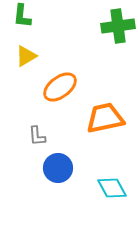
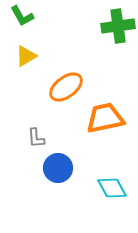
green L-shape: rotated 35 degrees counterclockwise
orange ellipse: moved 6 px right
gray L-shape: moved 1 px left, 2 px down
